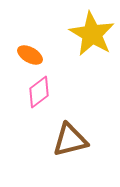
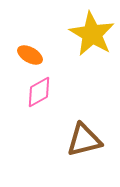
pink diamond: rotated 8 degrees clockwise
brown triangle: moved 14 px right
